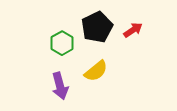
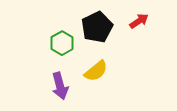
red arrow: moved 6 px right, 9 px up
